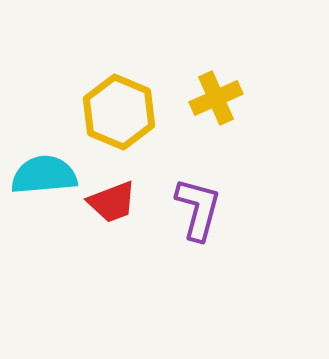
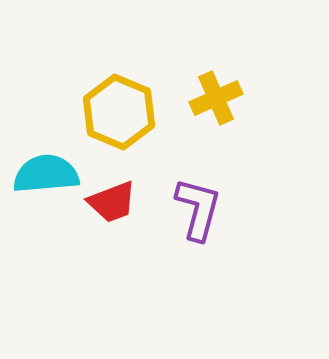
cyan semicircle: moved 2 px right, 1 px up
